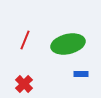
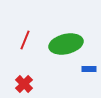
green ellipse: moved 2 px left
blue rectangle: moved 8 px right, 5 px up
